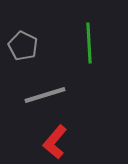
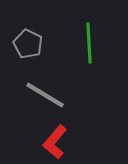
gray pentagon: moved 5 px right, 2 px up
gray line: rotated 48 degrees clockwise
